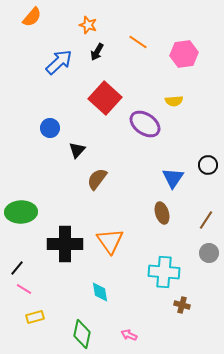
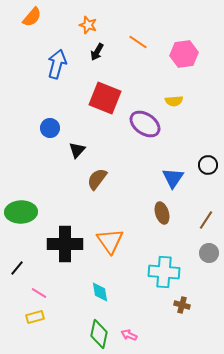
blue arrow: moved 2 px left, 2 px down; rotated 32 degrees counterclockwise
red square: rotated 20 degrees counterclockwise
pink line: moved 15 px right, 4 px down
green diamond: moved 17 px right
